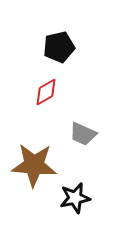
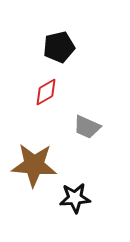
gray trapezoid: moved 4 px right, 7 px up
black star: rotated 8 degrees clockwise
